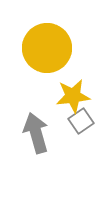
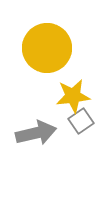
gray arrow: rotated 93 degrees clockwise
